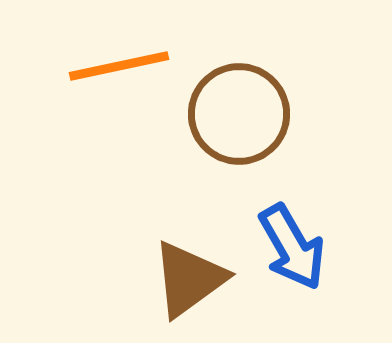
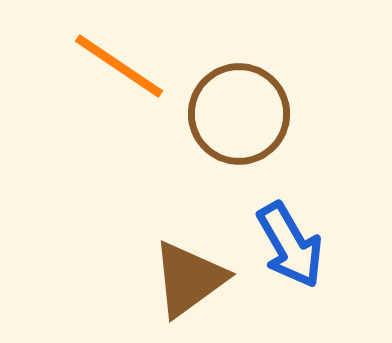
orange line: rotated 46 degrees clockwise
blue arrow: moved 2 px left, 2 px up
